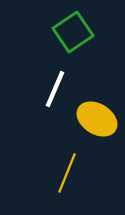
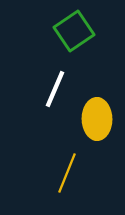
green square: moved 1 px right, 1 px up
yellow ellipse: rotated 57 degrees clockwise
